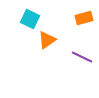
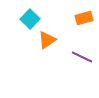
cyan square: rotated 18 degrees clockwise
